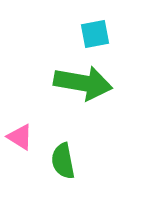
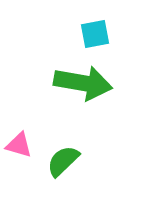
pink triangle: moved 1 px left, 8 px down; rotated 16 degrees counterclockwise
green semicircle: rotated 57 degrees clockwise
